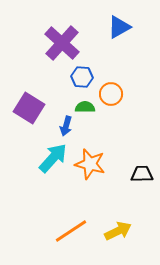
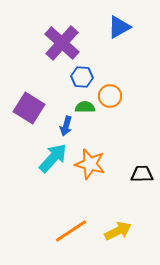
orange circle: moved 1 px left, 2 px down
